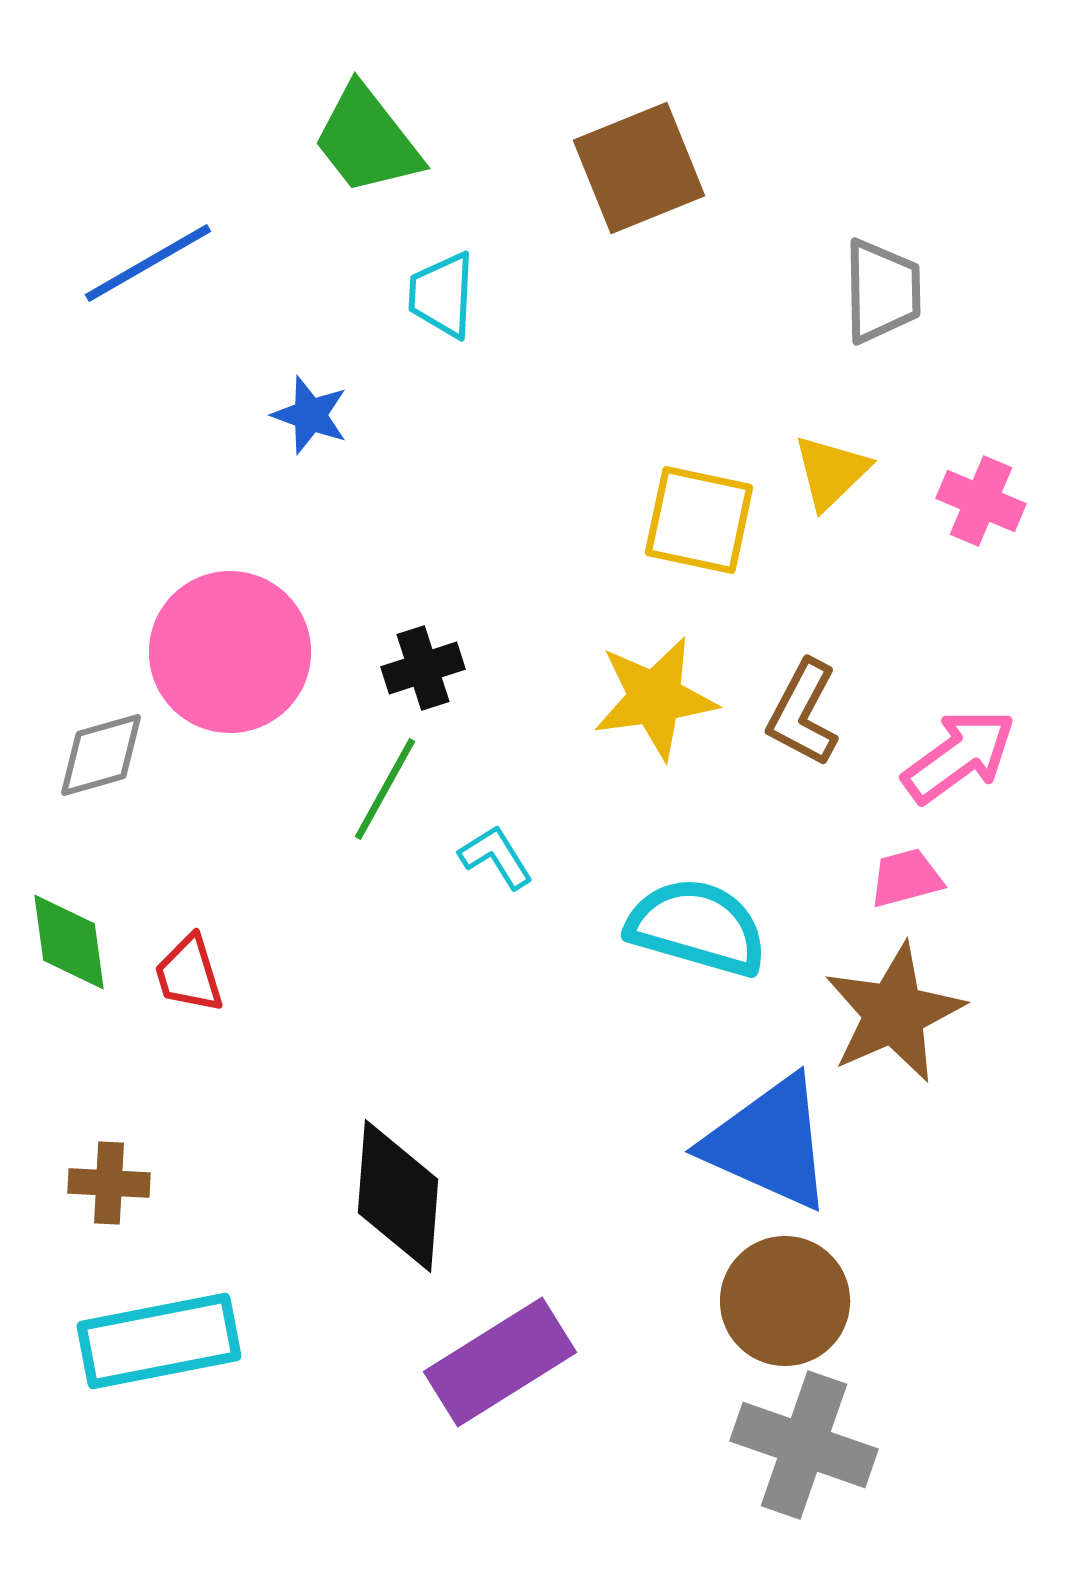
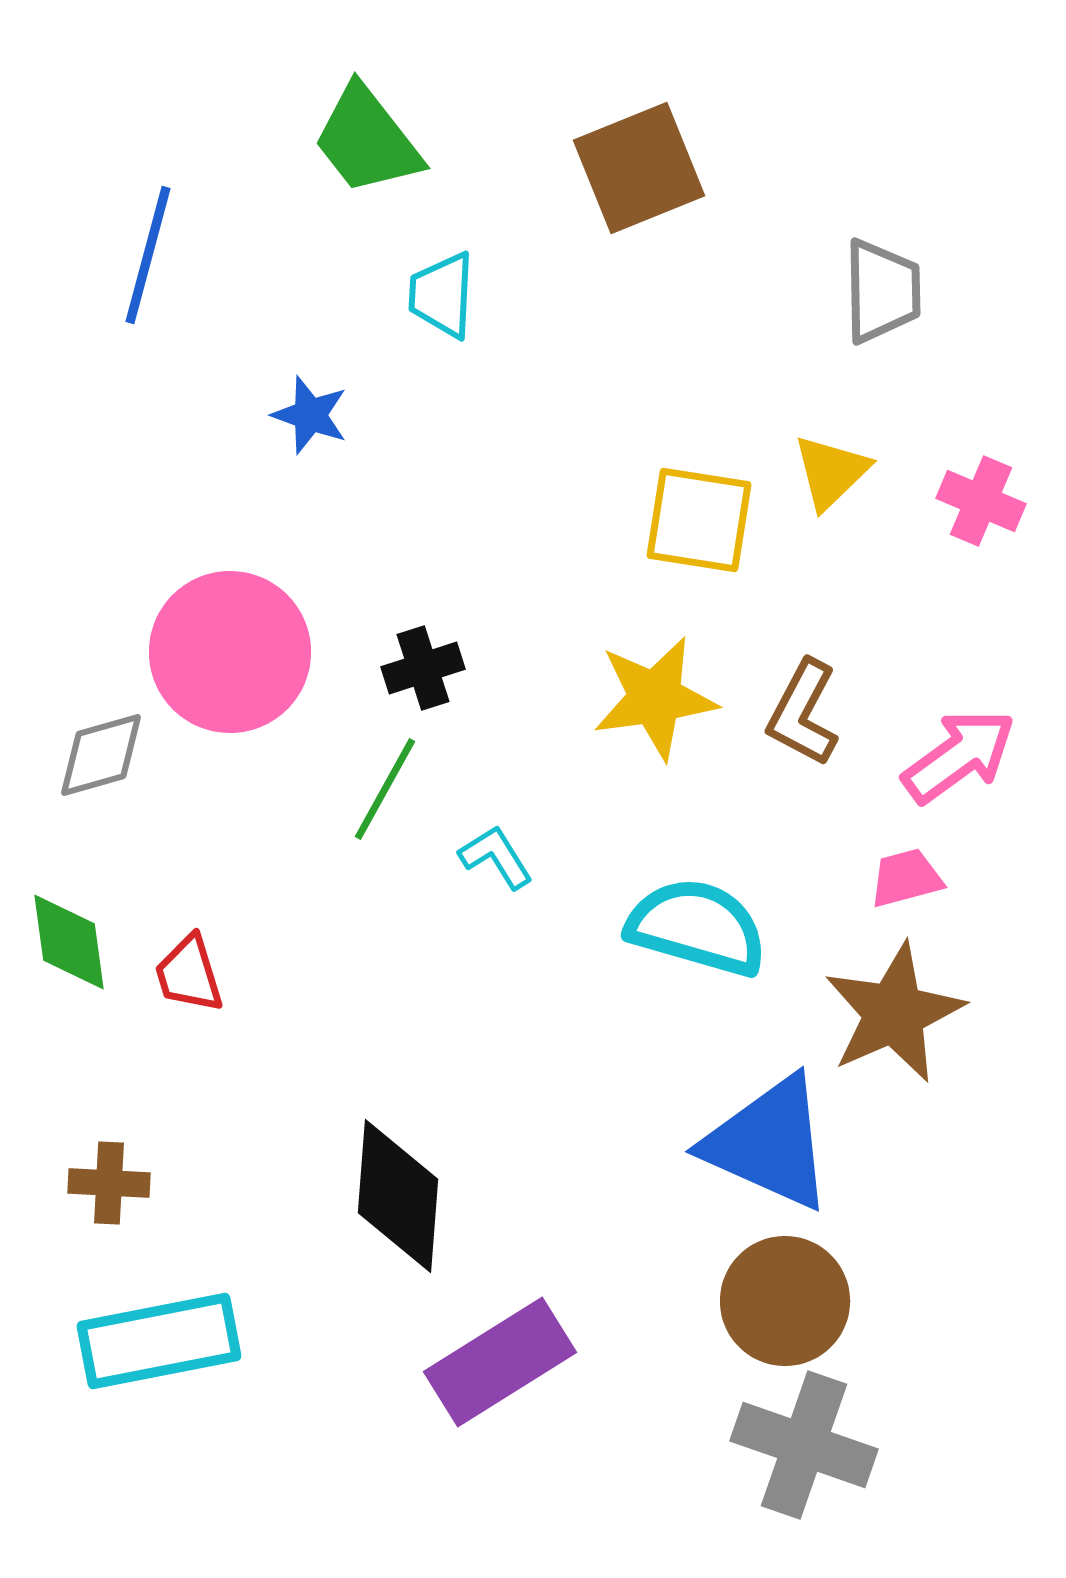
blue line: moved 8 px up; rotated 45 degrees counterclockwise
yellow square: rotated 3 degrees counterclockwise
